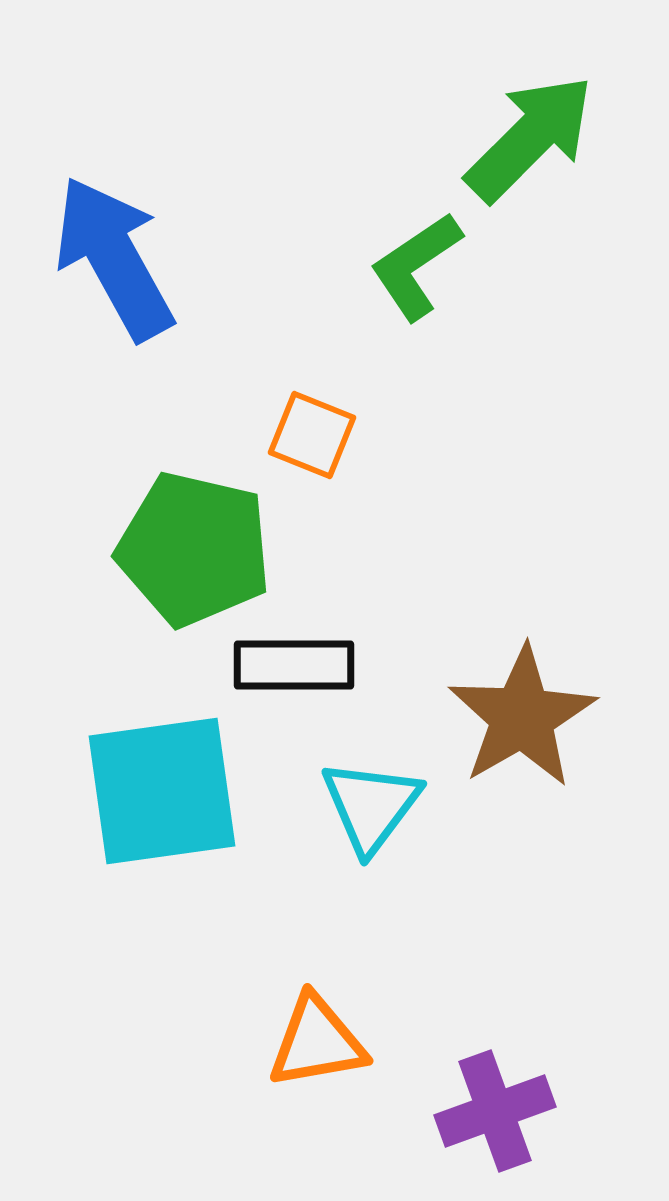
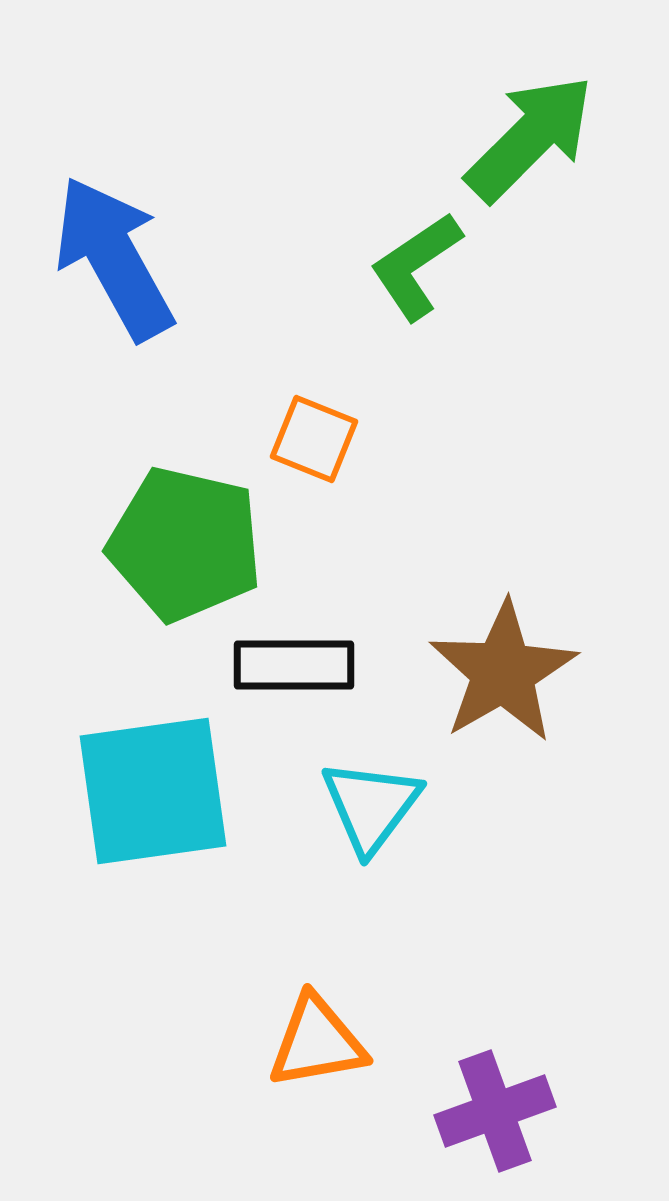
orange square: moved 2 px right, 4 px down
green pentagon: moved 9 px left, 5 px up
brown star: moved 19 px left, 45 px up
cyan square: moved 9 px left
